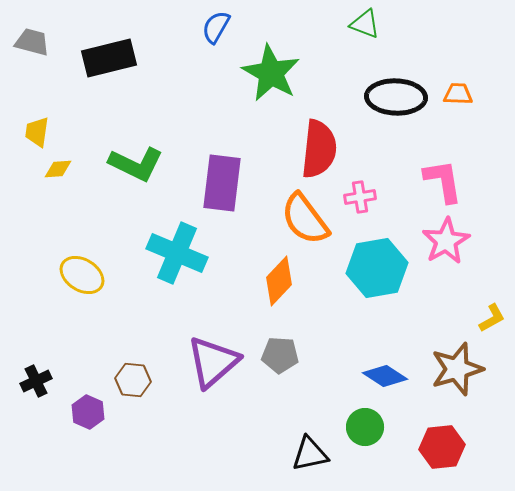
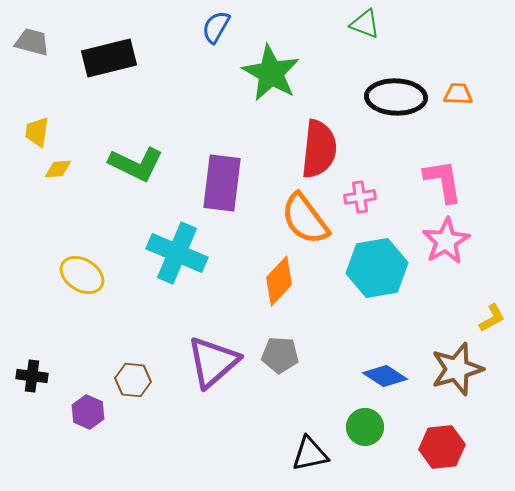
black cross: moved 4 px left, 5 px up; rotated 32 degrees clockwise
